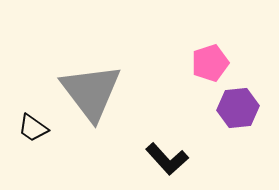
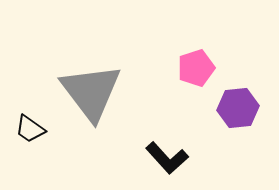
pink pentagon: moved 14 px left, 5 px down
black trapezoid: moved 3 px left, 1 px down
black L-shape: moved 1 px up
